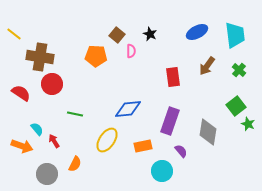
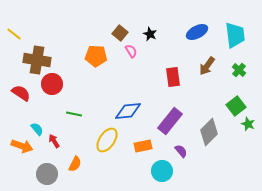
brown square: moved 3 px right, 2 px up
pink semicircle: rotated 32 degrees counterclockwise
brown cross: moved 3 px left, 3 px down
blue diamond: moved 2 px down
green line: moved 1 px left
purple rectangle: rotated 20 degrees clockwise
gray diamond: moved 1 px right; rotated 36 degrees clockwise
